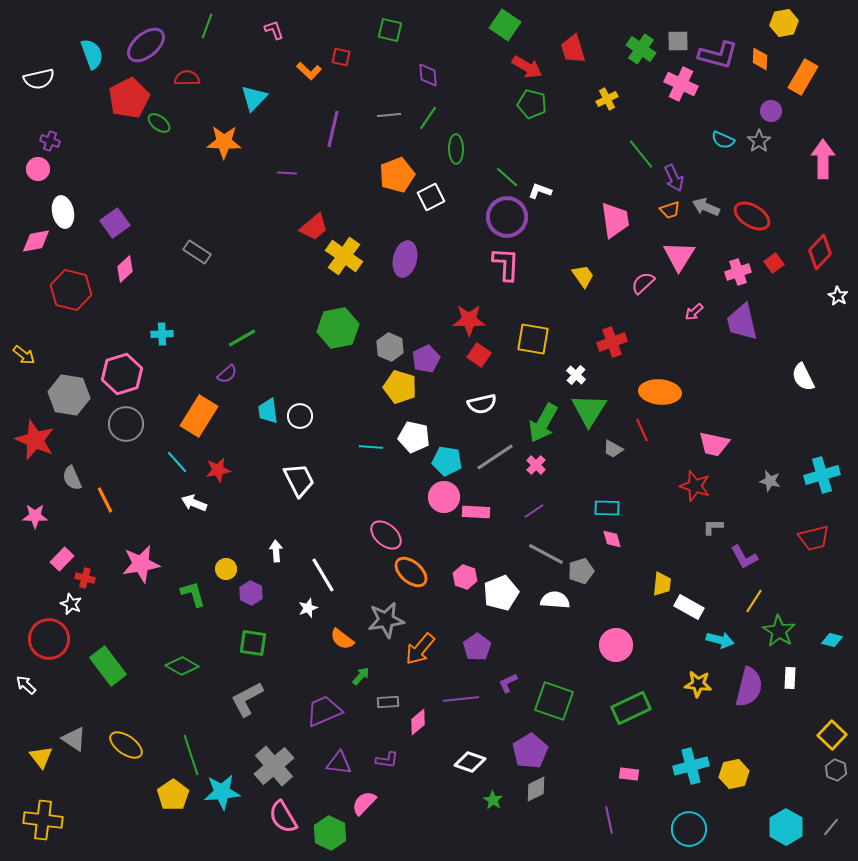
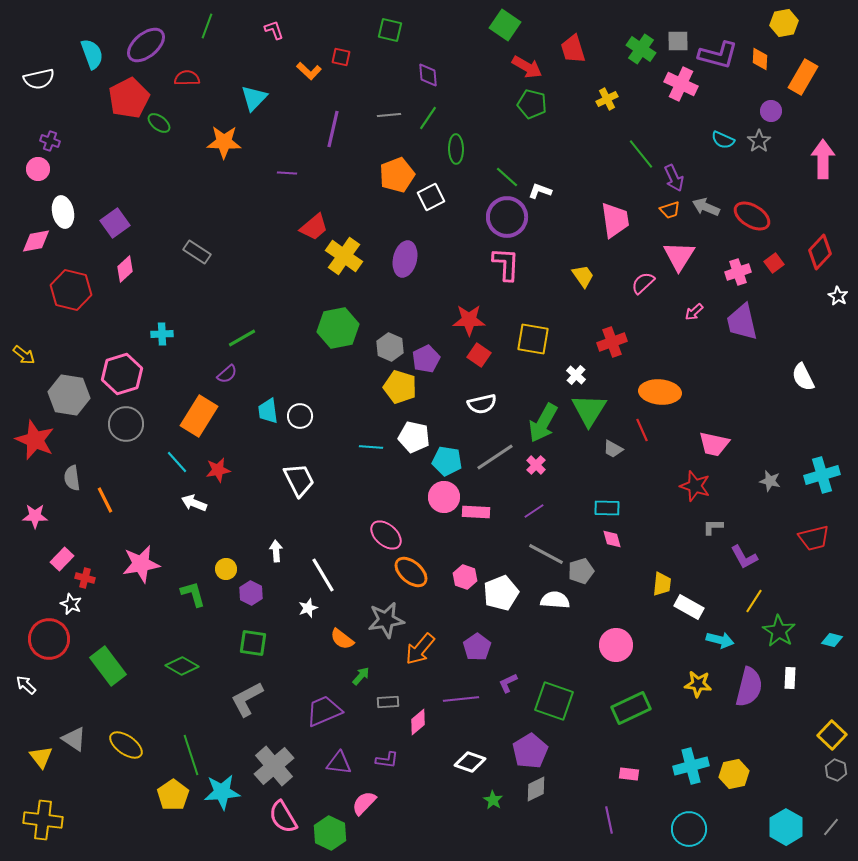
gray semicircle at (72, 478): rotated 15 degrees clockwise
